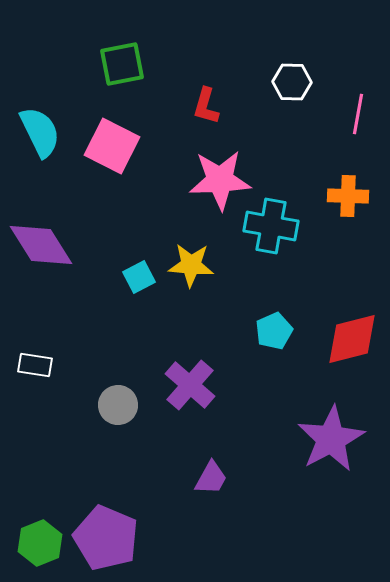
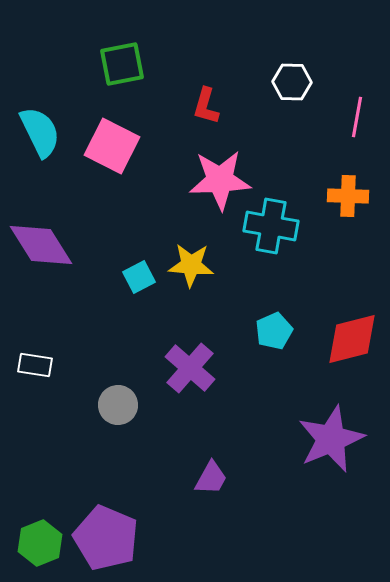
pink line: moved 1 px left, 3 px down
purple cross: moved 17 px up
purple star: rotated 6 degrees clockwise
